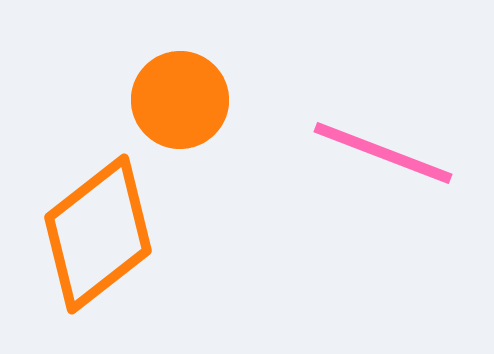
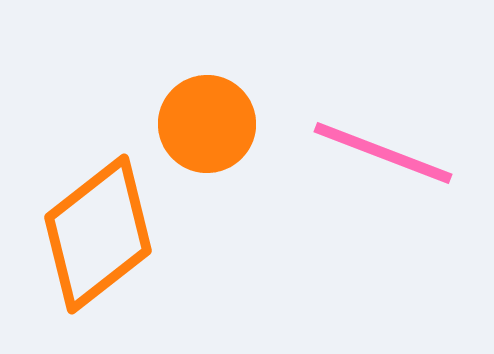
orange circle: moved 27 px right, 24 px down
